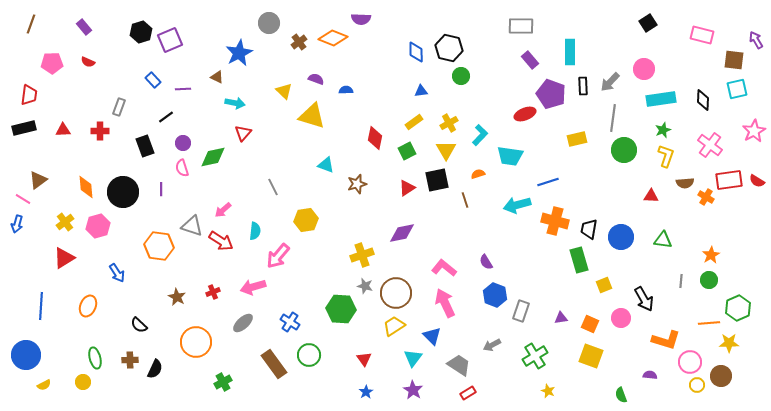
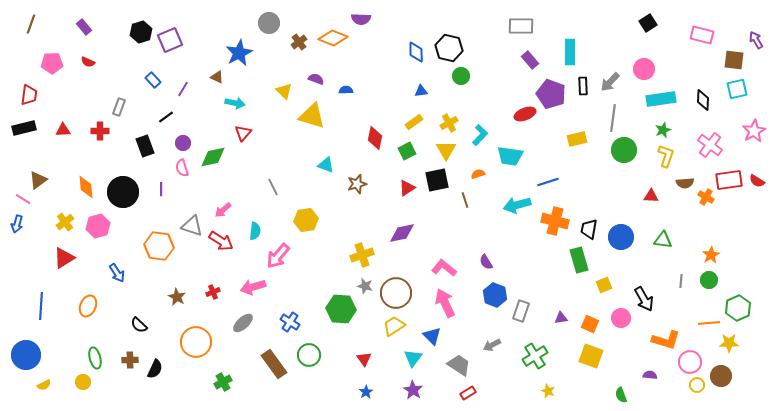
purple line at (183, 89): rotated 56 degrees counterclockwise
